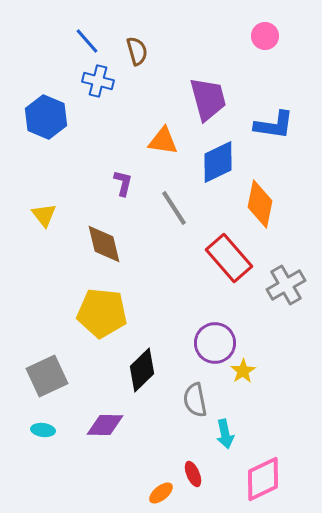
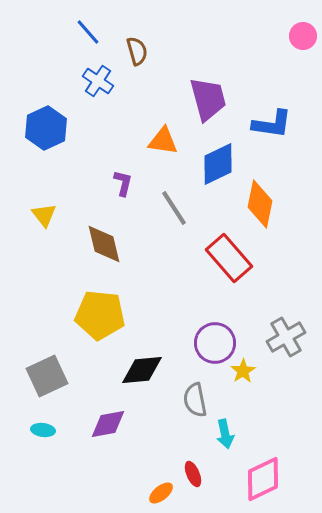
pink circle: moved 38 px right
blue line: moved 1 px right, 9 px up
blue cross: rotated 20 degrees clockwise
blue hexagon: moved 11 px down; rotated 12 degrees clockwise
blue L-shape: moved 2 px left, 1 px up
blue diamond: moved 2 px down
gray cross: moved 52 px down
yellow pentagon: moved 2 px left, 2 px down
black diamond: rotated 39 degrees clockwise
purple diamond: moved 3 px right, 1 px up; rotated 12 degrees counterclockwise
